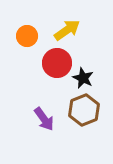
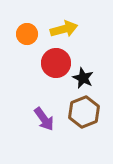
yellow arrow: moved 3 px left, 1 px up; rotated 20 degrees clockwise
orange circle: moved 2 px up
red circle: moved 1 px left
brown hexagon: moved 2 px down
